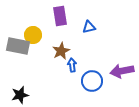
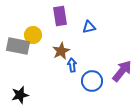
purple arrow: rotated 140 degrees clockwise
